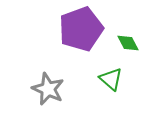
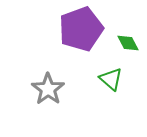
gray star: rotated 12 degrees clockwise
